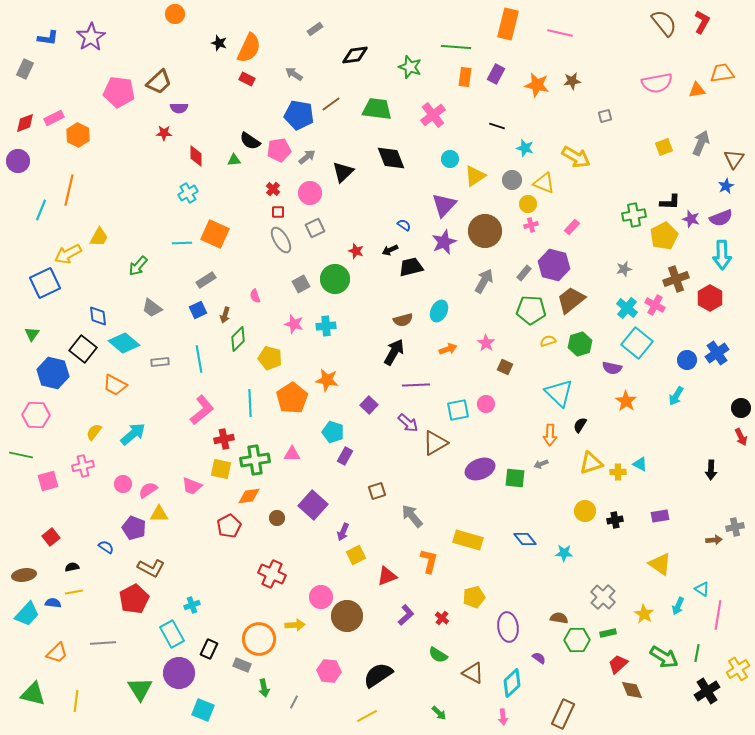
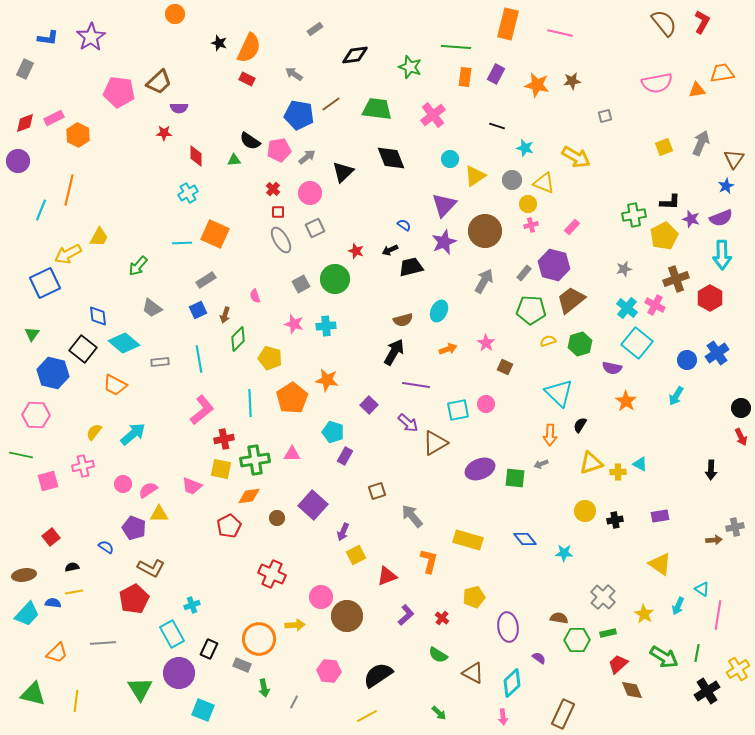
purple line at (416, 385): rotated 12 degrees clockwise
